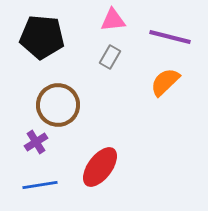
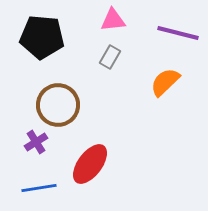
purple line: moved 8 px right, 4 px up
red ellipse: moved 10 px left, 3 px up
blue line: moved 1 px left, 3 px down
